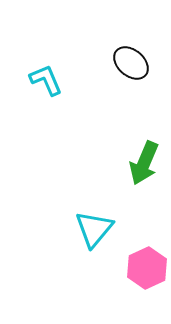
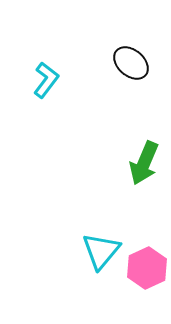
cyan L-shape: rotated 60 degrees clockwise
cyan triangle: moved 7 px right, 22 px down
